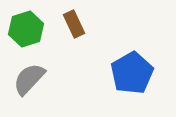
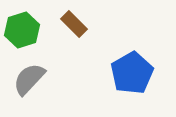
brown rectangle: rotated 20 degrees counterclockwise
green hexagon: moved 4 px left, 1 px down
